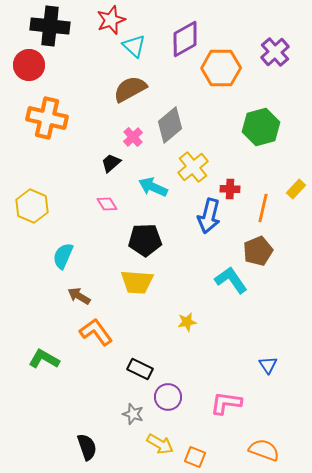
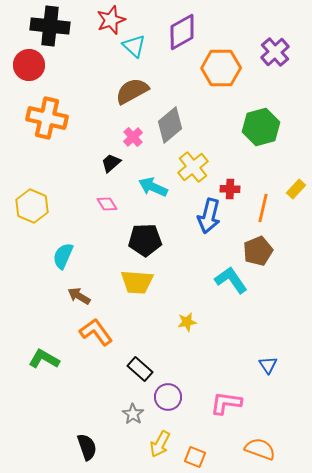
purple diamond: moved 3 px left, 7 px up
brown semicircle: moved 2 px right, 2 px down
black rectangle: rotated 15 degrees clockwise
gray star: rotated 15 degrees clockwise
yellow arrow: rotated 88 degrees clockwise
orange semicircle: moved 4 px left, 1 px up
